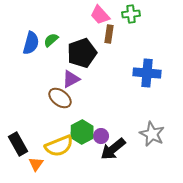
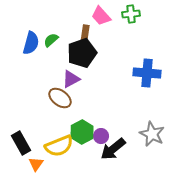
pink trapezoid: moved 1 px right, 1 px down
brown rectangle: moved 24 px left
black rectangle: moved 3 px right, 1 px up
